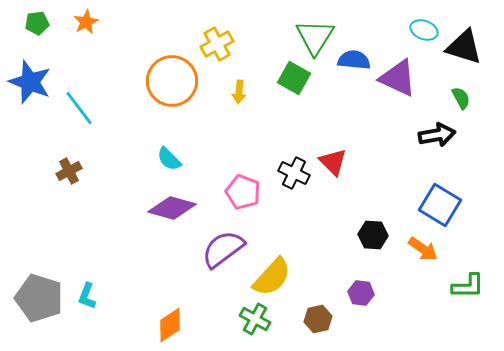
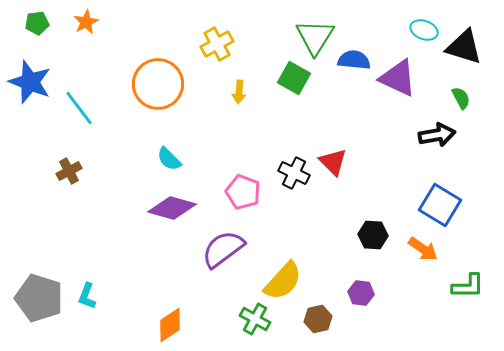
orange circle: moved 14 px left, 3 px down
yellow semicircle: moved 11 px right, 4 px down
